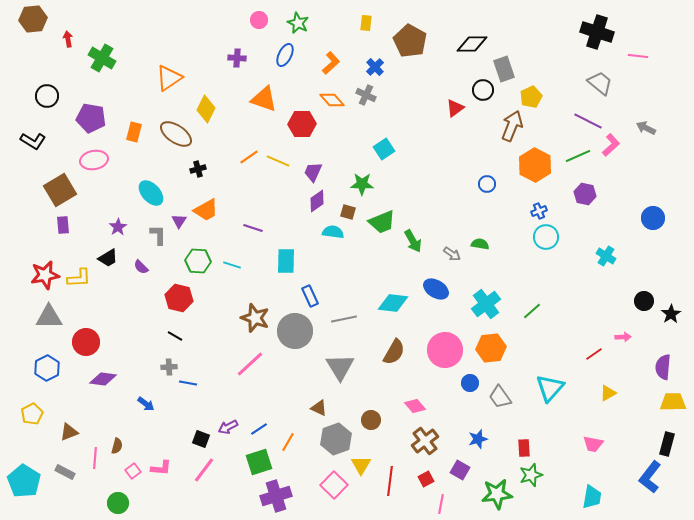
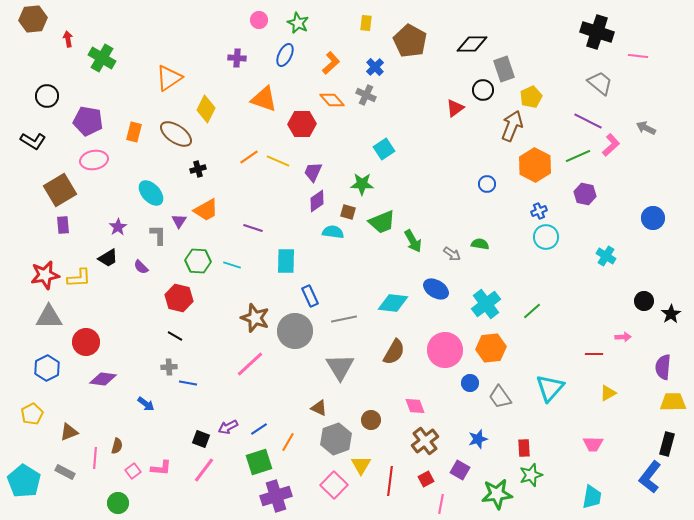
purple pentagon at (91, 118): moved 3 px left, 3 px down
red line at (594, 354): rotated 36 degrees clockwise
pink diamond at (415, 406): rotated 20 degrees clockwise
pink trapezoid at (593, 444): rotated 10 degrees counterclockwise
